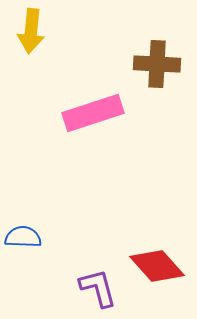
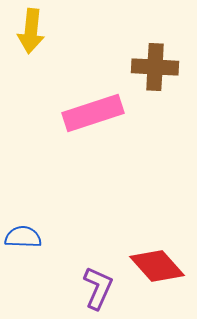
brown cross: moved 2 px left, 3 px down
purple L-shape: rotated 39 degrees clockwise
